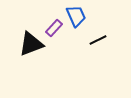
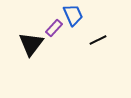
blue trapezoid: moved 3 px left, 1 px up
black triangle: rotated 32 degrees counterclockwise
